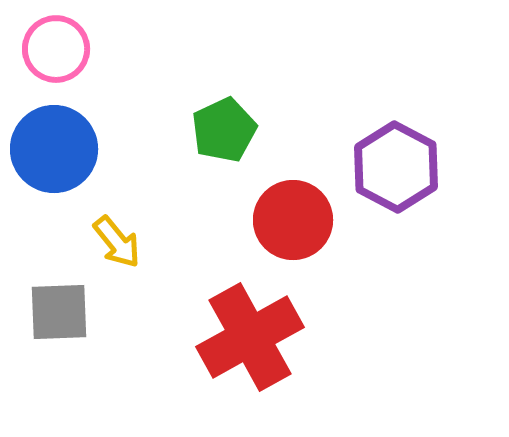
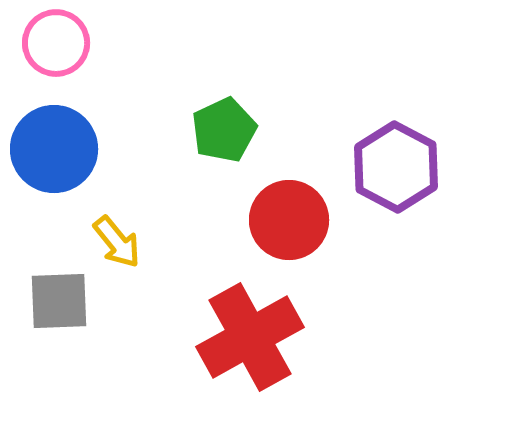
pink circle: moved 6 px up
red circle: moved 4 px left
gray square: moved 11 px up
